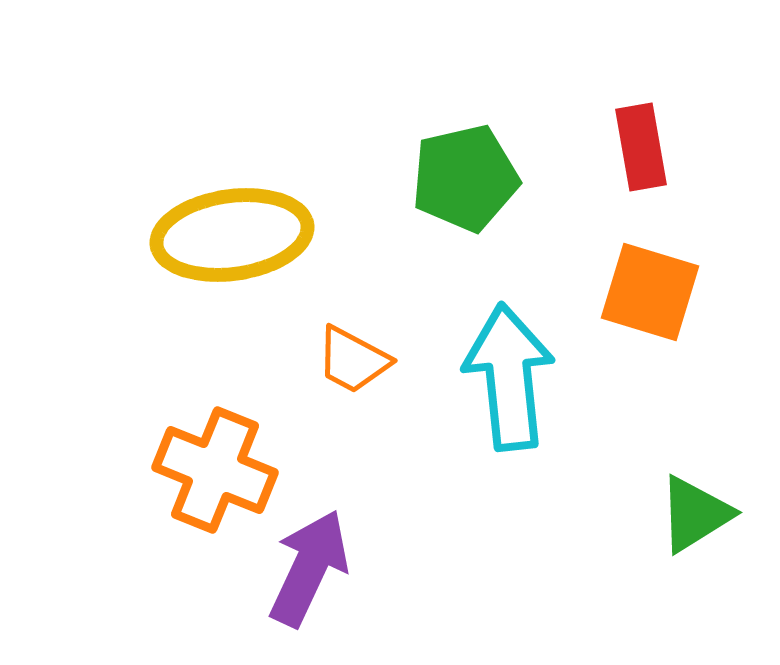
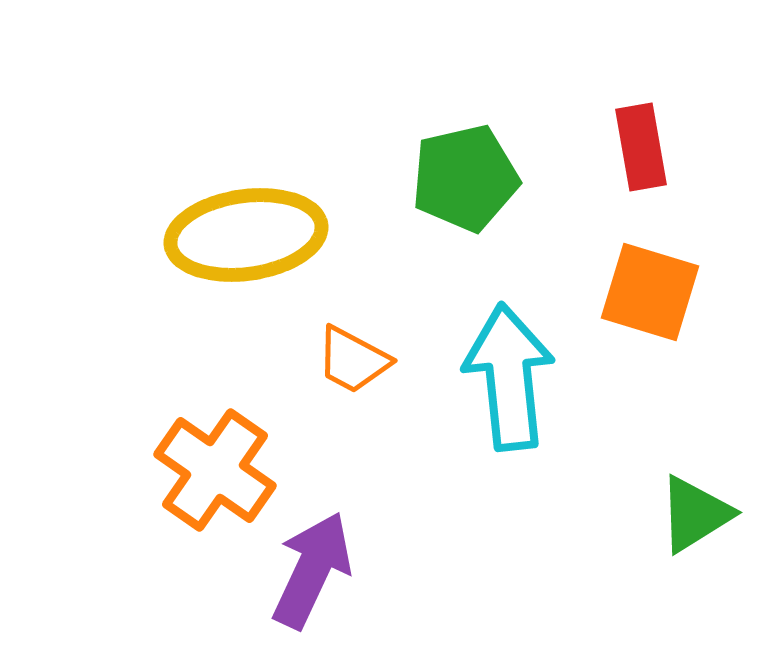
yellow ellipse: moved 14 px right
orange cross: rotated 13 degrees clockwise
purple arrow: moved 3 px right, 2 px down
